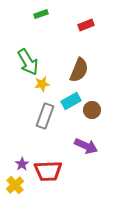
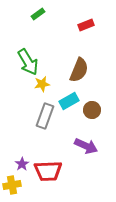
green rectangle: moved 3 px left; rotated 16 degrees counterclockwise
cyan rectangle: moved 2 px left
yellow cross: moved 3 px left; rotated 30 degrees clockwise
